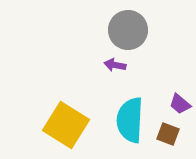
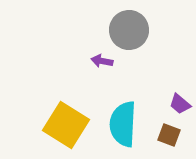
gray circle: moved 1 px right
purple arrow: moved 13 px left, 4 px up
cyan semicircle: moved 7 px left, 4 px down
brown square: moved 1 px right, 1 px down
